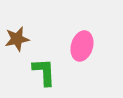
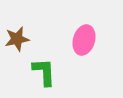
pink ellipse: moved 2 px right, 6 px up
